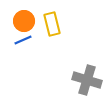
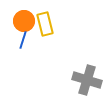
yellow rectangle: moved 7 px left
blue line: rotated 48 degrees counterclockwise
